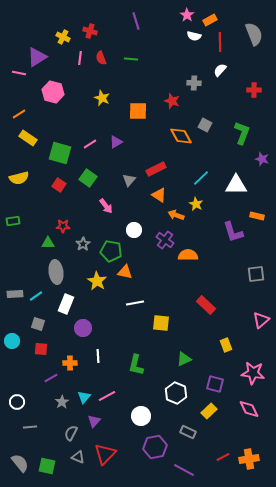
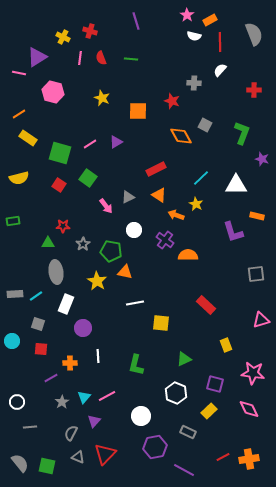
gray triangle at (129, 180): moved 1 px left, 17 px down; rotated 24 degrees clockwise
pink triangle at (261, 320): rotated 24 degrees clockwise
